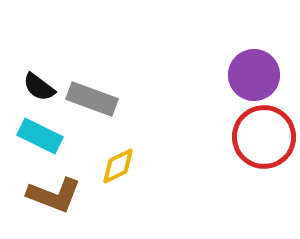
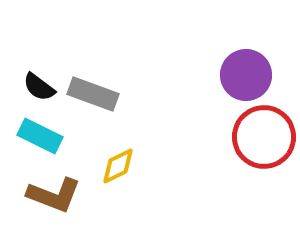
purple circle: moved 8 px left
gray rectangle: moved 1 px right, 5 px up
